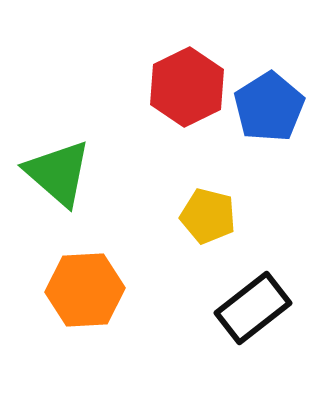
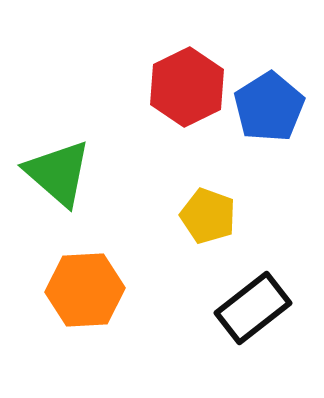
yellow pentagon: rotated 6 degrees clockwise
